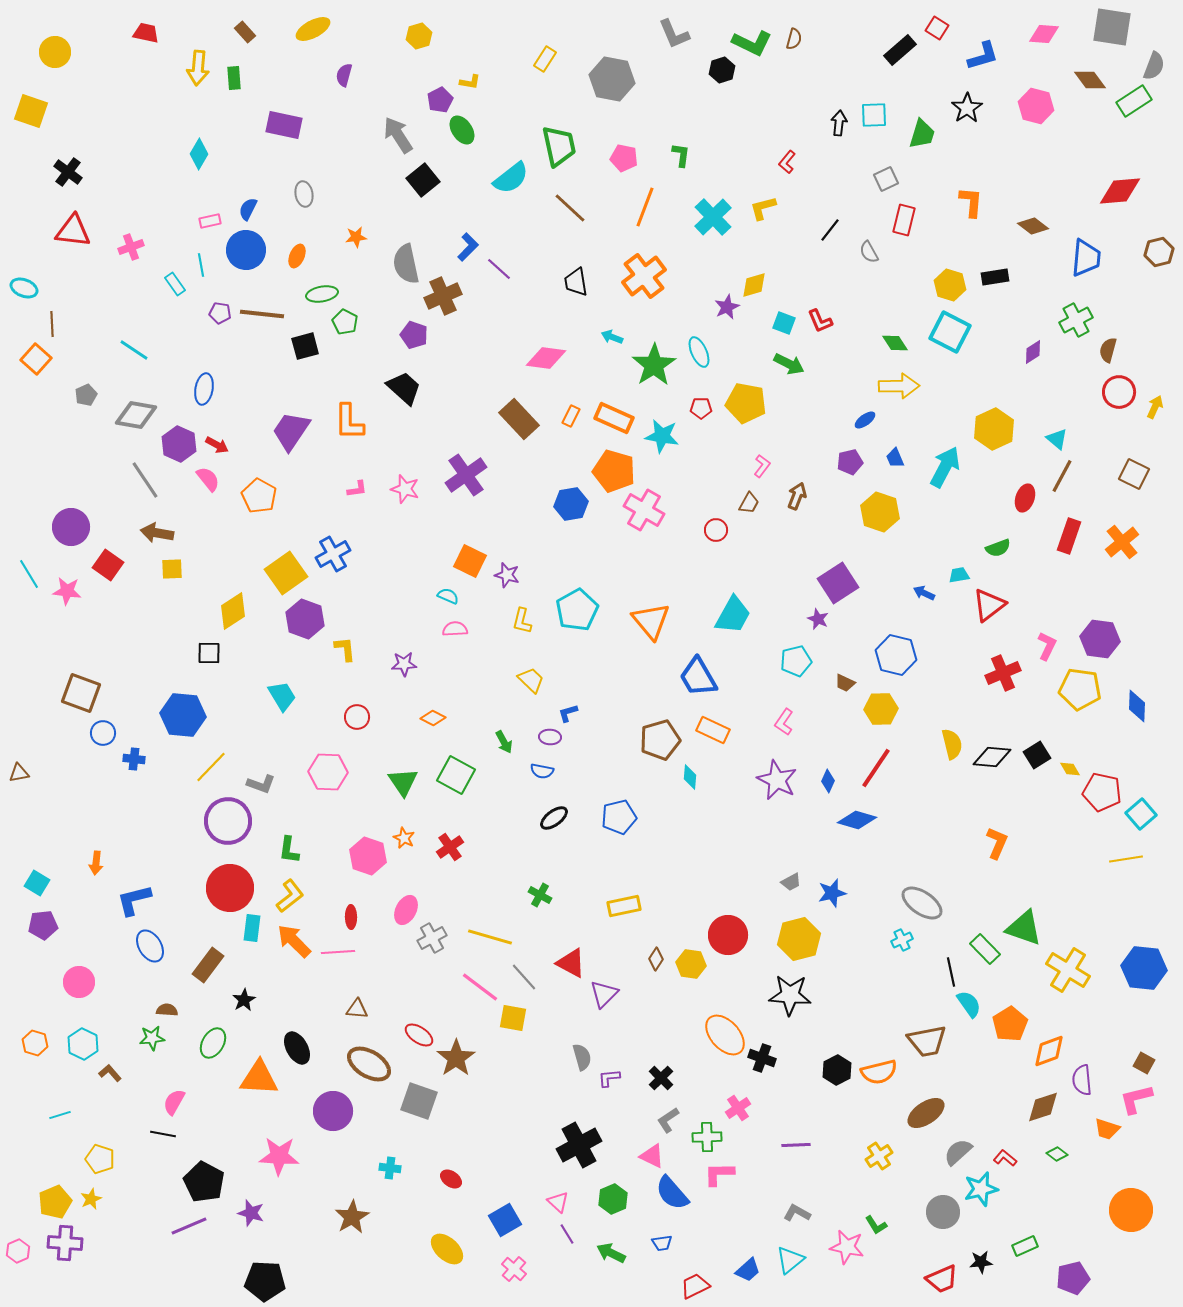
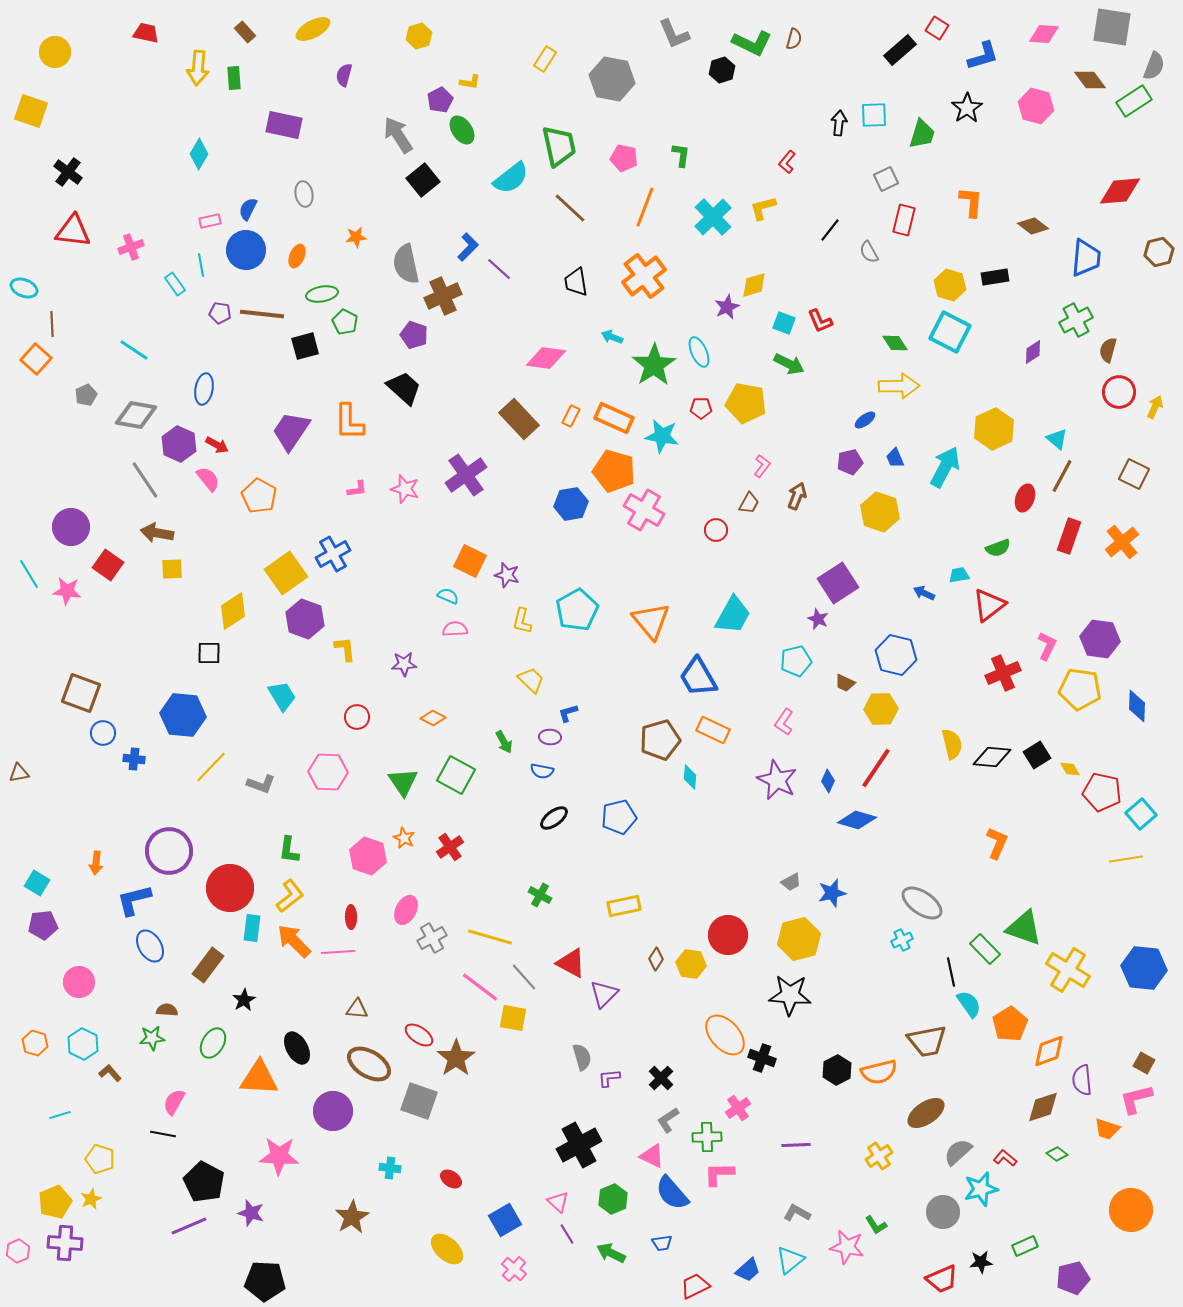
purple circle at (228, 821): moved 59 px left, 30 px down
